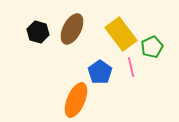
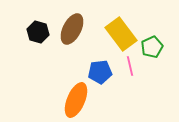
pink line: moved 1 px left, 1 px up
blue pentagon: rotated 30 degrees clockwise
